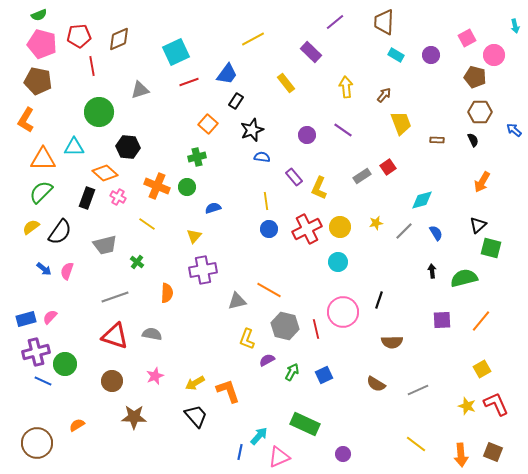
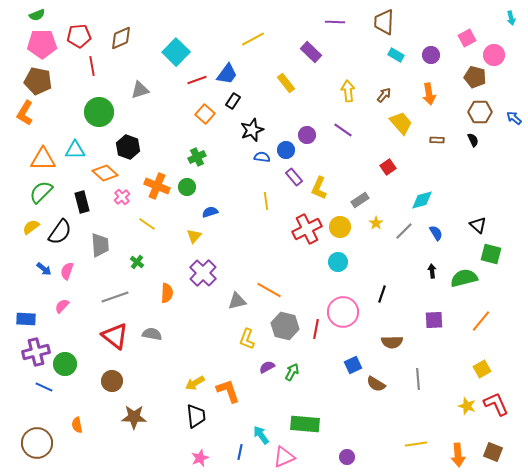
green semicircle at (39, 15): moved 2 px left
purple line at (335, 22): rotated 42 degrees clockwise
cyan arrow at (515, 26): moved 4 px left, 8 px up
brown diamond at (119, 39): moved 2 px right, 1 px up
pink pentagon at (42, 44): rotated 16 degrees counterclockwise
cyan square at (176, 52): rotated 20 degrees counterclockwise
red line at (189, 82): moved 8 px right, 2 px up
yellow arrow at (346, 87): moved 2 px right, 4 px down
black rectangle at (236, 101): moved 3 px left
orange L-shape at (26, 120): moved 1 px left, 7 px up
yellow trapezoid at (401, 123): rotated 20 degrees counterclockwise
orange square at (208, 124): moved 3 px left, 10 px up
blue arrow at (514, 130): moved 12 px up
cyan triangle at (74, 147): moved 1 px right, 3 px down
black hexagon at (128, 147): rotated 15 degrees clockwise
green cross at (197, 157): rotated 12 degrees counterclockwise
gray rectangle at (362, 176): moved 2 px left, 24 px down
orange arrow at (482, 182): moved 53 px left, 88 px up; rotated 40 degrees counterclockwise
pink cross at (118, 197): moved 4 px right; rotated 21 degrees clockwise
black rectangle at (87, 198): moved 5 px left, 4 px down; rotated 35 degrees counterclockwise
blue semicircle at (213, 208): moved 3 px left, 4 px down
yellow star at (376, 223): rotated 24 degrees counterclockwise
black triangle at (478, 225): rotated 36 degrees counterclockwise
blue circle at (269, 229): moved 17 px right, 79 px up
gray trapezoid at (105, 245): moved 5 px left; rotated 80 degrees counterclockwise
green square at (491, 248): moved 6 px down
purple cross at (203, 270): moved 3 px down; rotated 36 degrees counterclockwise
black line at (379, 300): moved 3 px right, 6 px up
pink semicircle at (50, 317): moved 12 px right, 11 px up
blue rectangle at (26, 319): rotated 18 degrees clockwise
purple square at (442, 320): moved 8 px left
red line at (316, 329): rotated 24 degrees clockwise
red triangle at (115, 336): rotated 20 degrees clockwise
purple semicircle at (267, 360): moved 7 px down
blue square at (324, 375): moved 29 px right, 10 px up
pink star at (155, 376): moved 45 px right, 82 px down
blue line at (43, 381): moved 1 px right, 6 px down
gray line at (418, 390): moved 11 px up; rotated 70 degrees counterclockwise
black trapezoid at (196, 416): rotated 35 degrees clockwise
green rectangle at (305, 424): rotated 20 degrees counterclockwise
orange semicircle at (77, 425): rotated 70 degrees counterclockwise
cyan arrow at (259, 436): moved 2 px right, 1 px up; rotated 78 degrees counterclockwise
yellow line at (416, 444): rotated 45 degrees counterclockwise
purple circle at (343, 454): moved 4 px right, 3 px down
orange arrow at (461, 455): moved 3 px left
pink triangle at (279, 457): moved 5 px right
